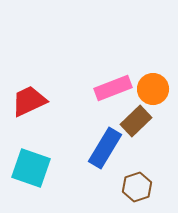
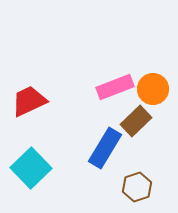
pink rectangle: moved 2 px right, 1 px up
cyan square: rotated 27 degrees clockwise
